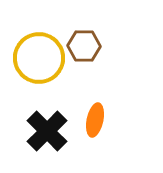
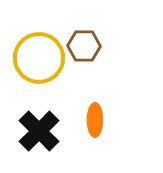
orange ellipse: rotated 12 degrees counterclockwise
black cross: moved 8 px left
